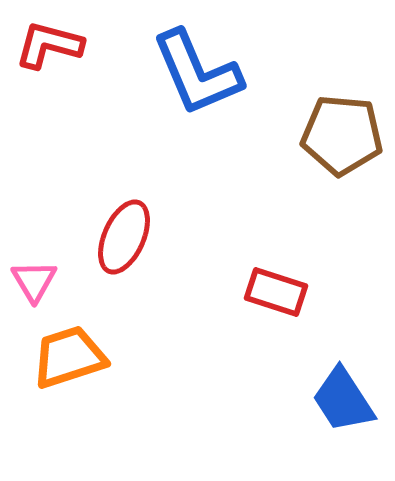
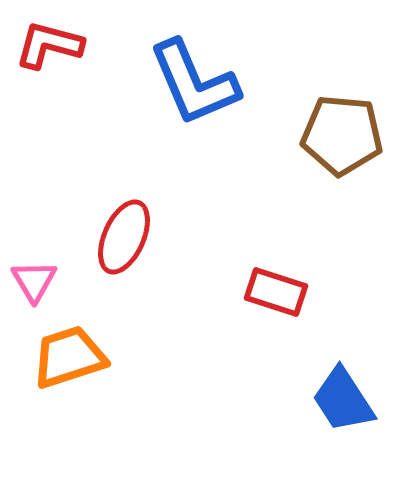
blue L-shape: moved 3 px left, 10 px down
